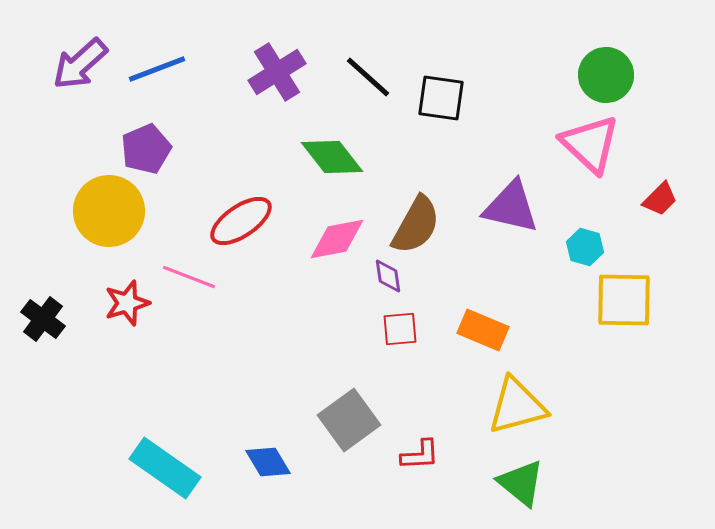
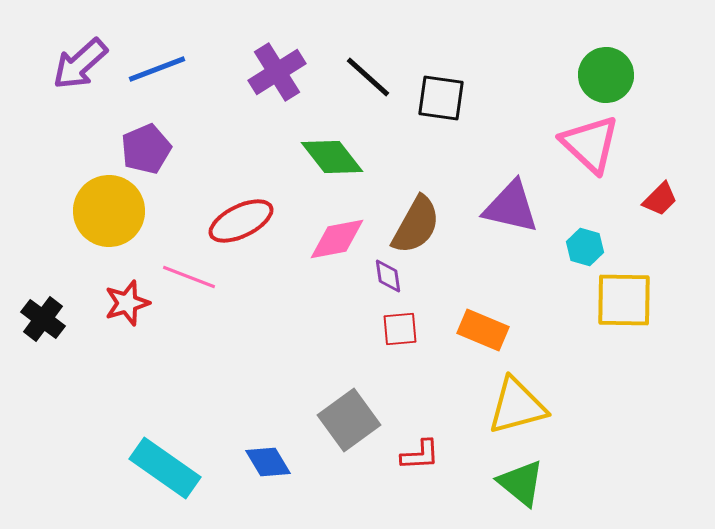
red ellipse: rotated 8 degrees clockwise
